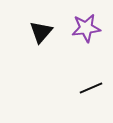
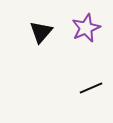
purple star: rotated 16 degrees counterclockwise
